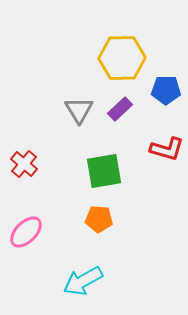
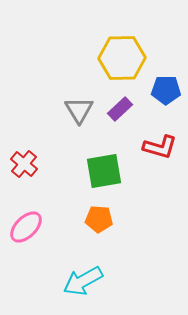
red L-shape: moved 7 px left, 2 px up
pink ellipse: moved 5 px up
